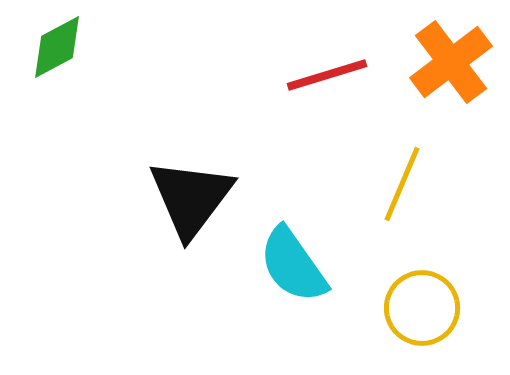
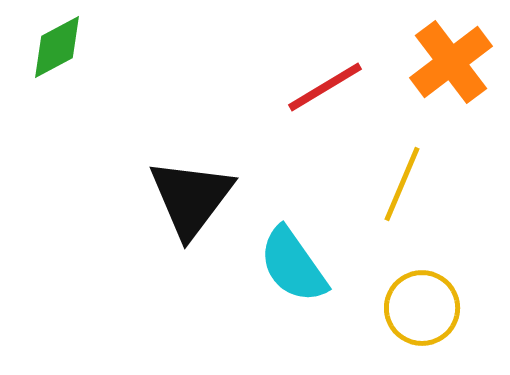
red line: moved 2 px left, 12 px down; rotated 14 degrees counterclockwise
